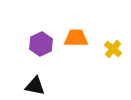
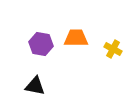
purple hexagon: rotated 25 degrees counterclockwise
yellow cross: rotated 12 degrees counterclockwise
